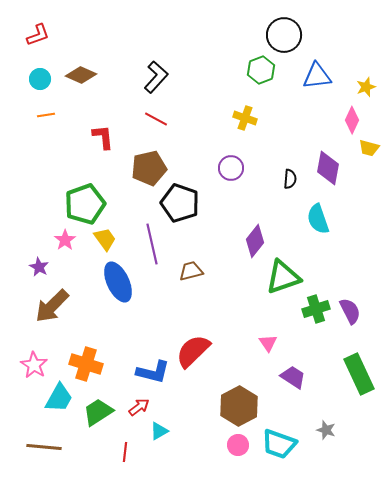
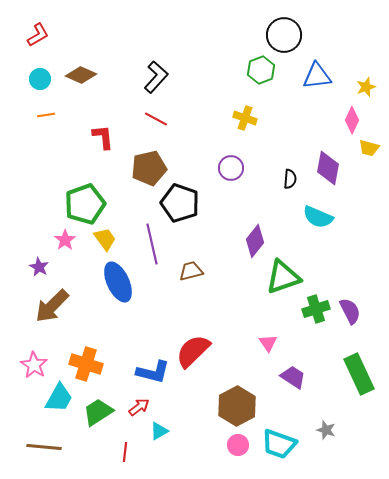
red L-shape at (38, 35): rotated 10 degrees counterclockwise
cyan semicircle at (318, 219): moved 2 px up; rotated 48 degrees counterclockwise
brown hexagon at (239, 406): moved 2 px left
